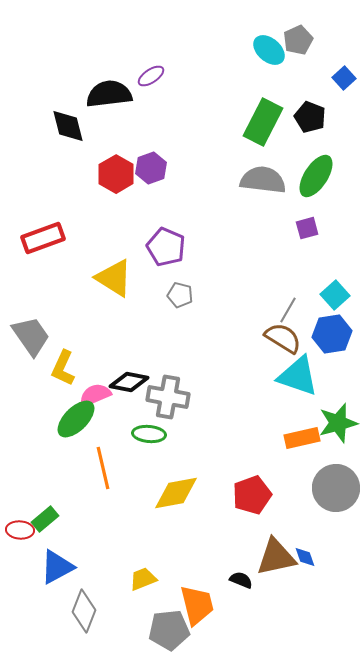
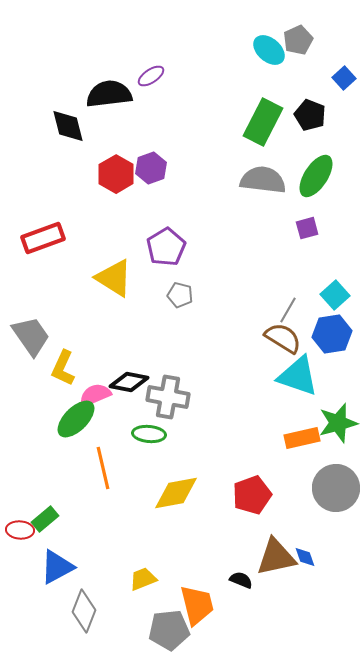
black pentagon at (310, 117): moved 2 px up
purple pentagon at (166, 247): rotated 18 degrees clockwise
